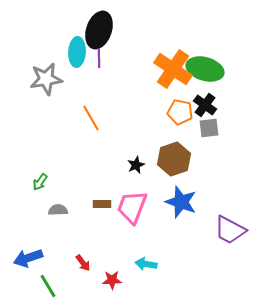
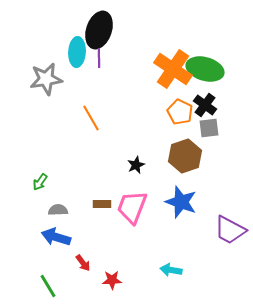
orange pentagon: rotated 15 degrees clockwise
brown hexagon: moved 11 px right, 3 px up
blue arrow: moved 28 px right, 21 px up; rotated 36 degrees clockwise
cyan arrow: moved 25 px right, 6 px down
